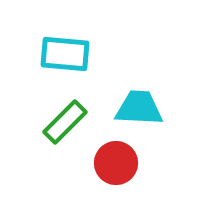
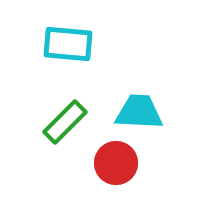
cyan rectangle: moved 3 px right, 10 px up
cyan trapezoid: moved 4 px down
